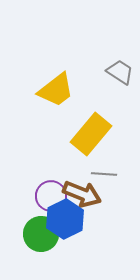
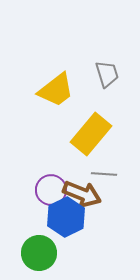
gray trapezoid: moved 13 px left, 2 px down; rotated 40 degrees clockwise
purple circle: moved 6 px up
blue hexagon: moved 1 px right, 2 px up
green circle: moved 2 px left, 19 px down
